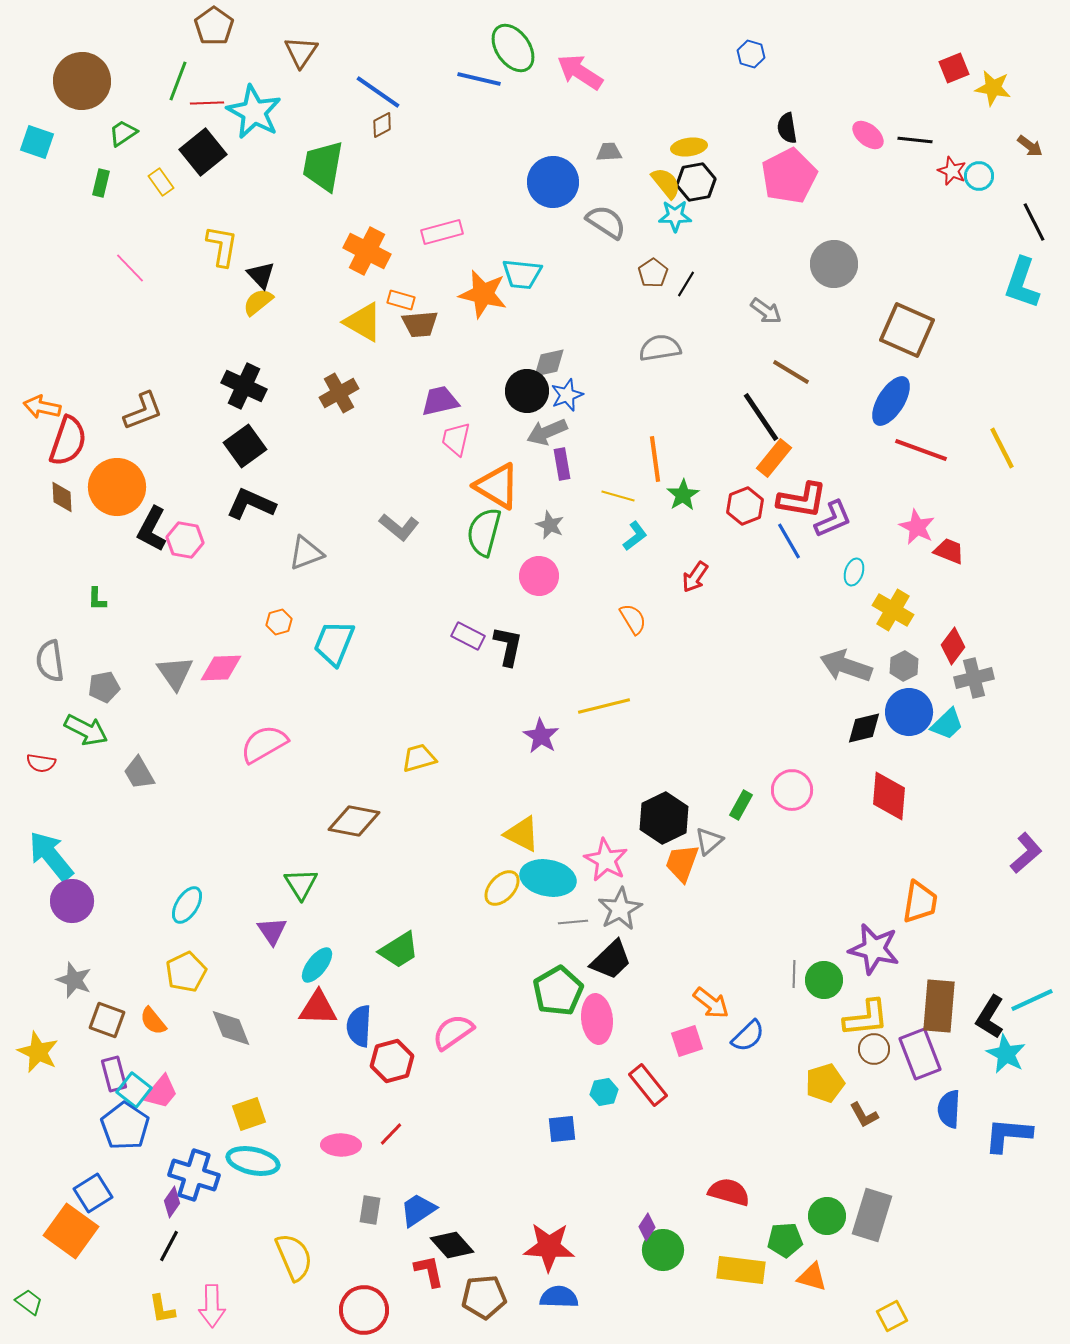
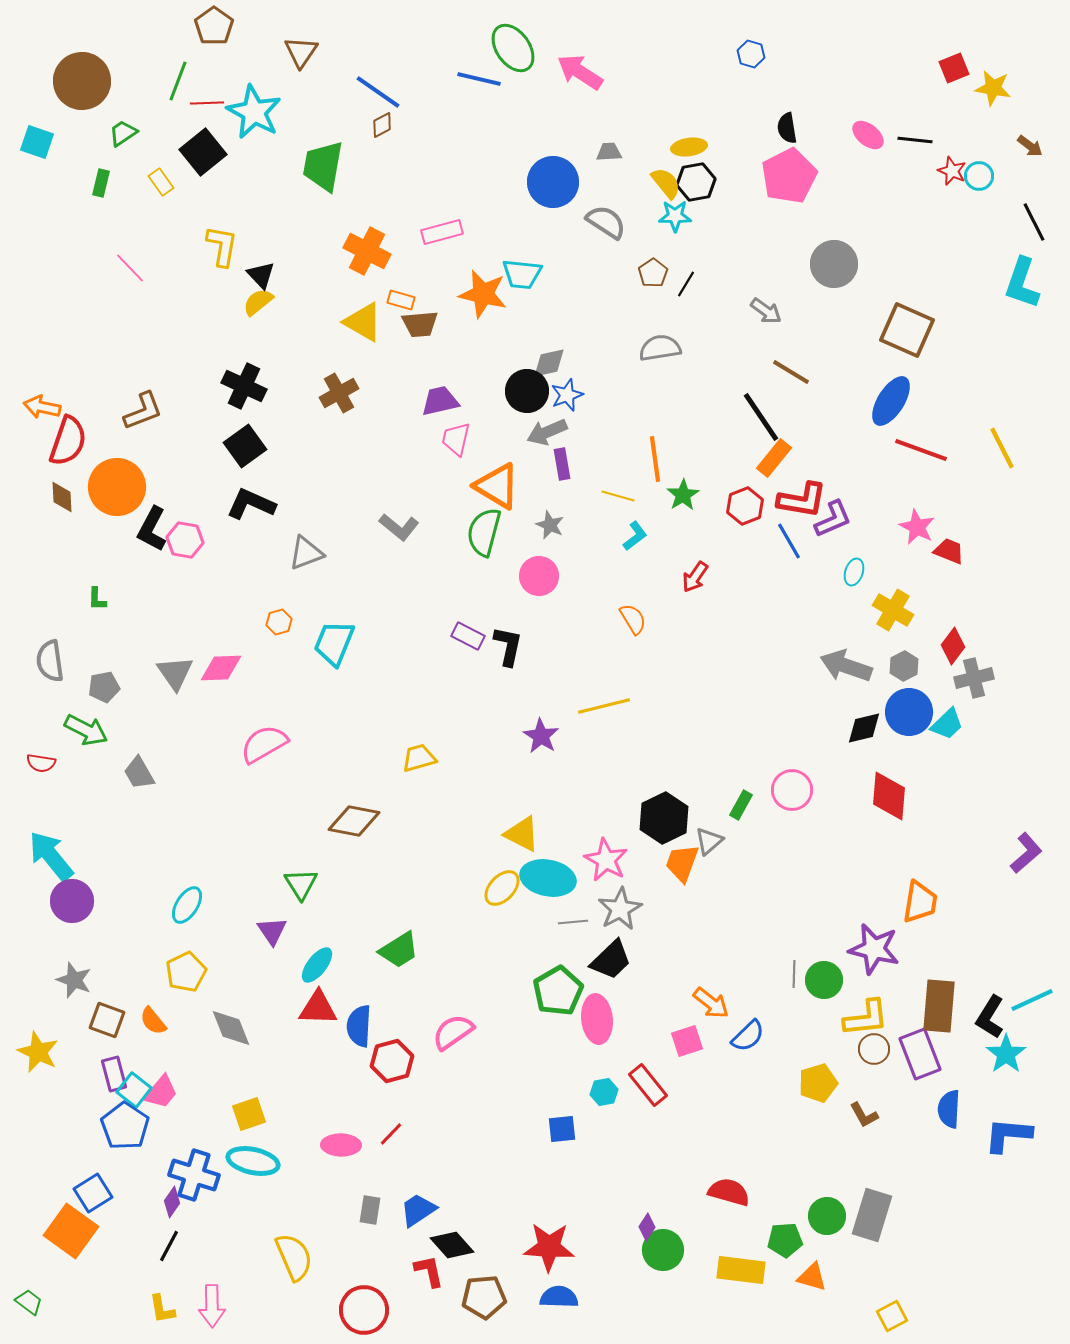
cyan star at (1006, 1054): rotated 9 degrees clockwise
yellow pentagon at (825, 1083): moved 7 px left
